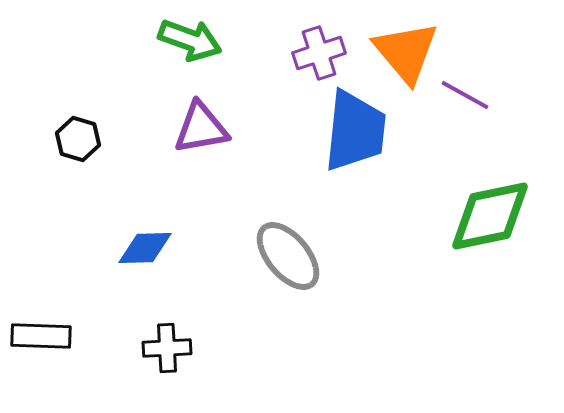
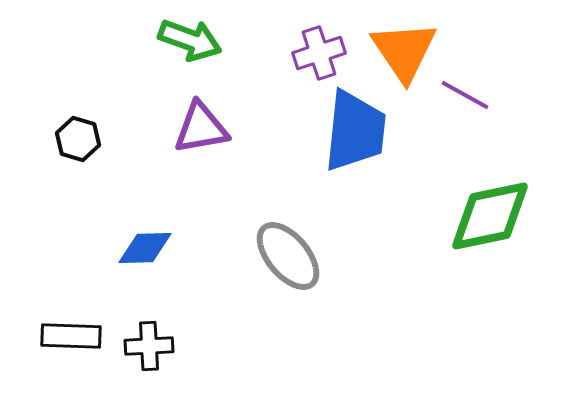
orange triangle: moved 2 px left, 1 px up; rotated 6 degrees clockwise
black rectangle: moved 30 px right
black cross: moved 18 px left, 2 px up
